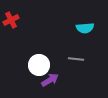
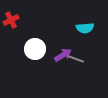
gray line: rotated 14 degrees clockwise
white circle: moved 4 px left, 16 px up
purple arrow: moved 13 px right, 25 px up
